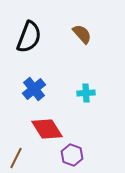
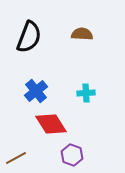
brown semicircle: rotated 45 degrees counterclockwise
blue cross: moved 2 px right, 2 px down
red diamond: moved 4 px right, 5 px up
brown line: rotated 35 degrees clockwise
